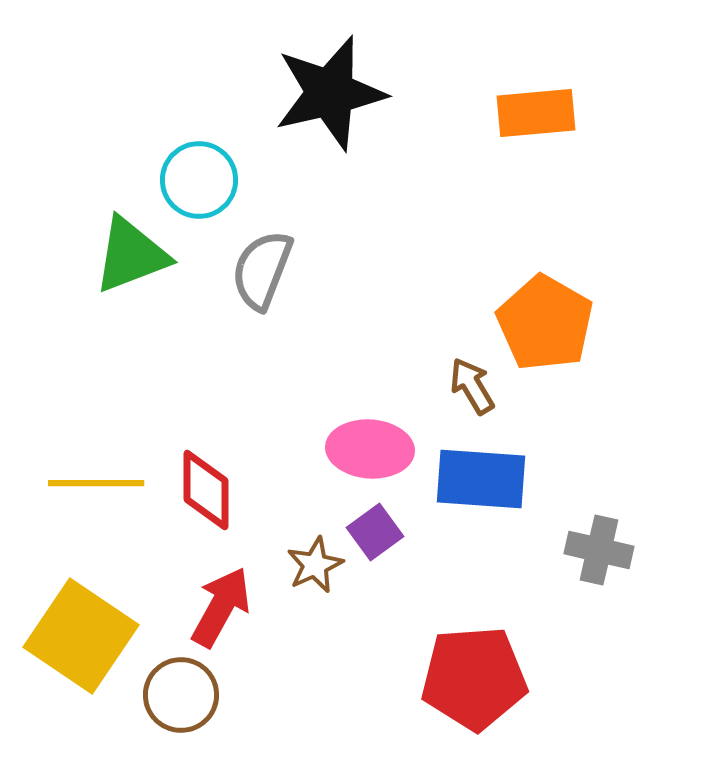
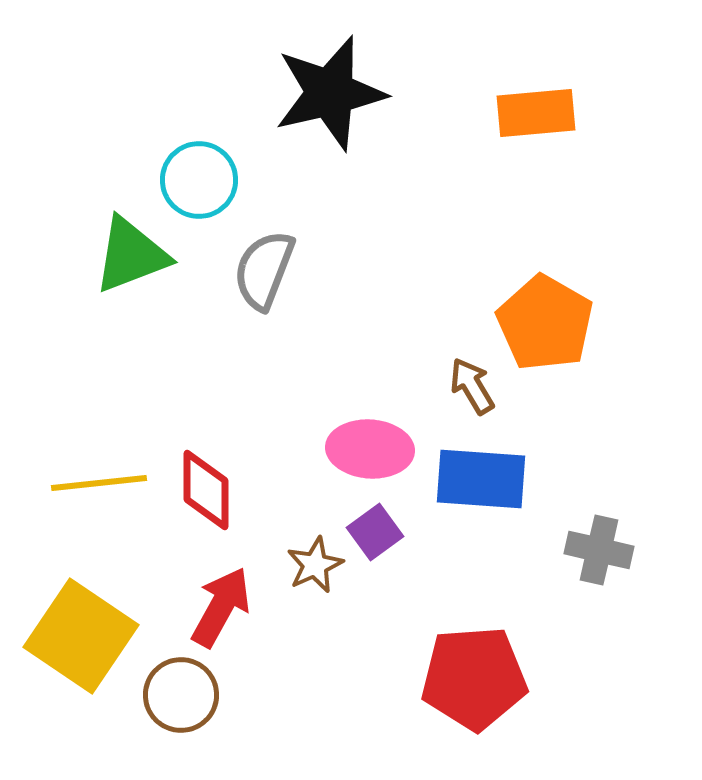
gray semicircle: moved 2 px right
yellow line: moved 3 px right; rotated 6 degrees counterclockwise
